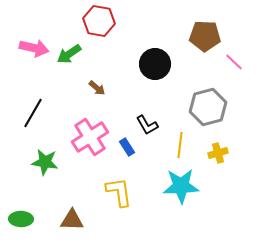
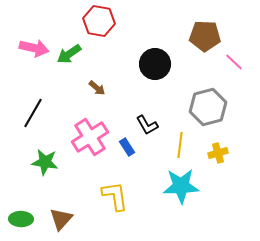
yellow L-shape: moved 4 px left, 4 px down
brown triangle: moved 11 px left, 1 px up; rotated 50 degrees counterclockwise
